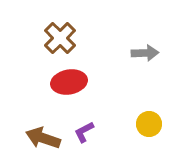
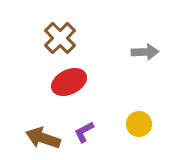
gray arrow: moved 1 px up
red ellipse: rotated 16 degrees counterclockwise
yellow circle: moved 10 px left
